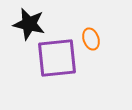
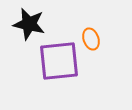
purple square: moved 2 px right, 3 px down
